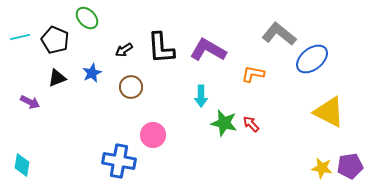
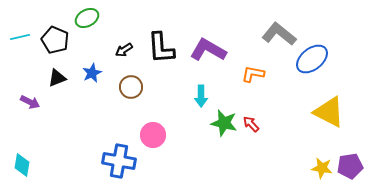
green ellipse: rotated 75 degrees counterclockwise
